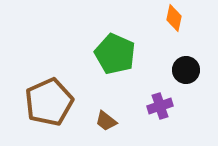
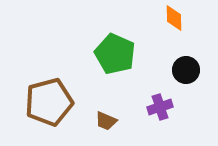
orange diamond: rotated 12 degrees counterclockwise
brown pentagon: rotated 9 degrees clockwise
purple cross: moved 1 px down
brown trapezoid: rotated 15 degrees counterclockwise
